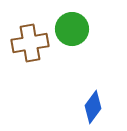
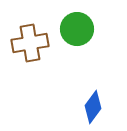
green circle: moved 5 px right
